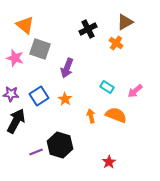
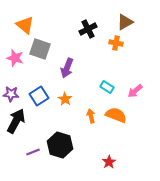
orange cross: rotated 24 degrees counterclockwise
purple line: moved 3 px left
